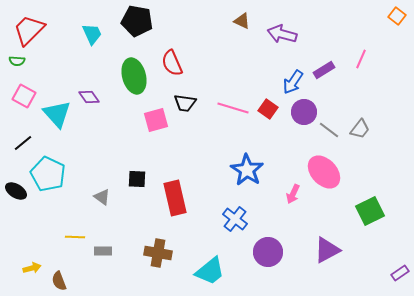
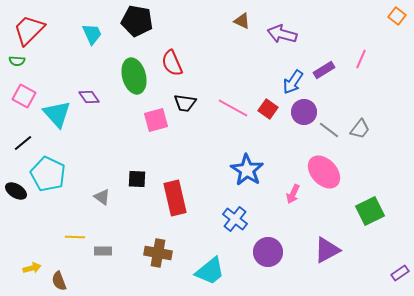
pink line at (233, 108): rotated 12 degrees clockwise
